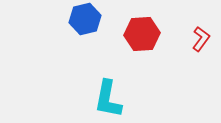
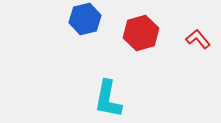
red hexagon: moved 1 px left, 1 px up; rotated 12 degrees counterclockwise
red L-shape: moved 3 px left; rotated 75 degrees counterclockwise
